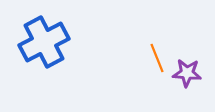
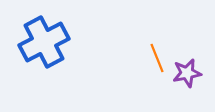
purple star: rotated 16 degrees counterclockwise
